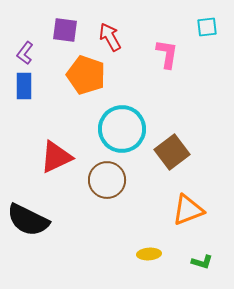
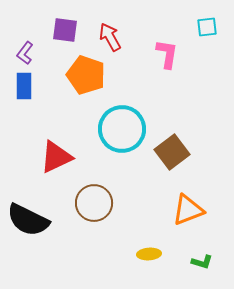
brown circle: moved 13 px left, 23 px down
